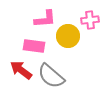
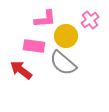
pink cross: rotated 30 degrees counterclockwise
yellow circle: moved 2 px left
gray semicircle: moved 12 px right, 13 px up
